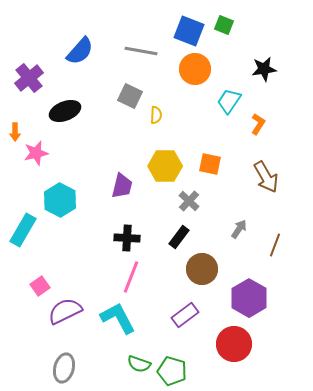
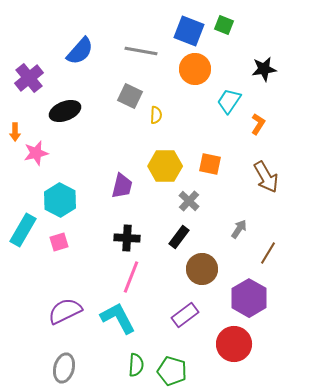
brown line: moved 7 px left, 8 px down; rotated 10 degrees clockwise
pink square: moved 19 px right, 44 px up; rotated 18 degrees clockwise
green semicircle: moved 3 px left, 1 px down; rotated 105 degrees counterclockwise
